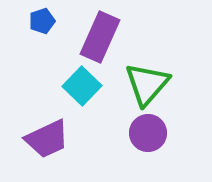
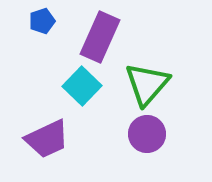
purple circle: moved 1 px left, 1 px down
